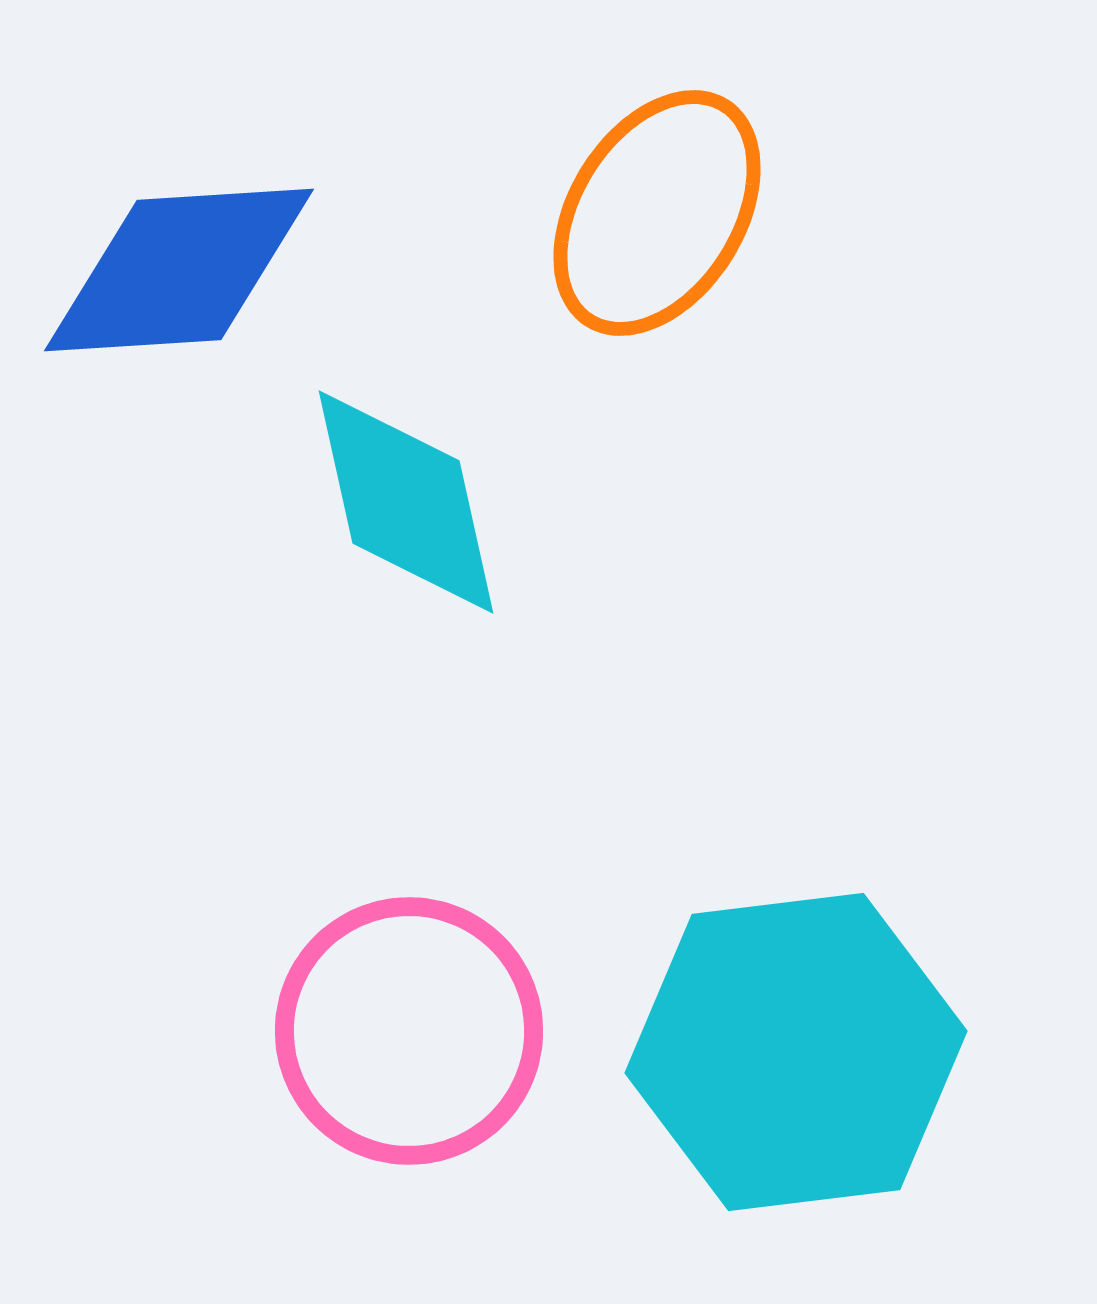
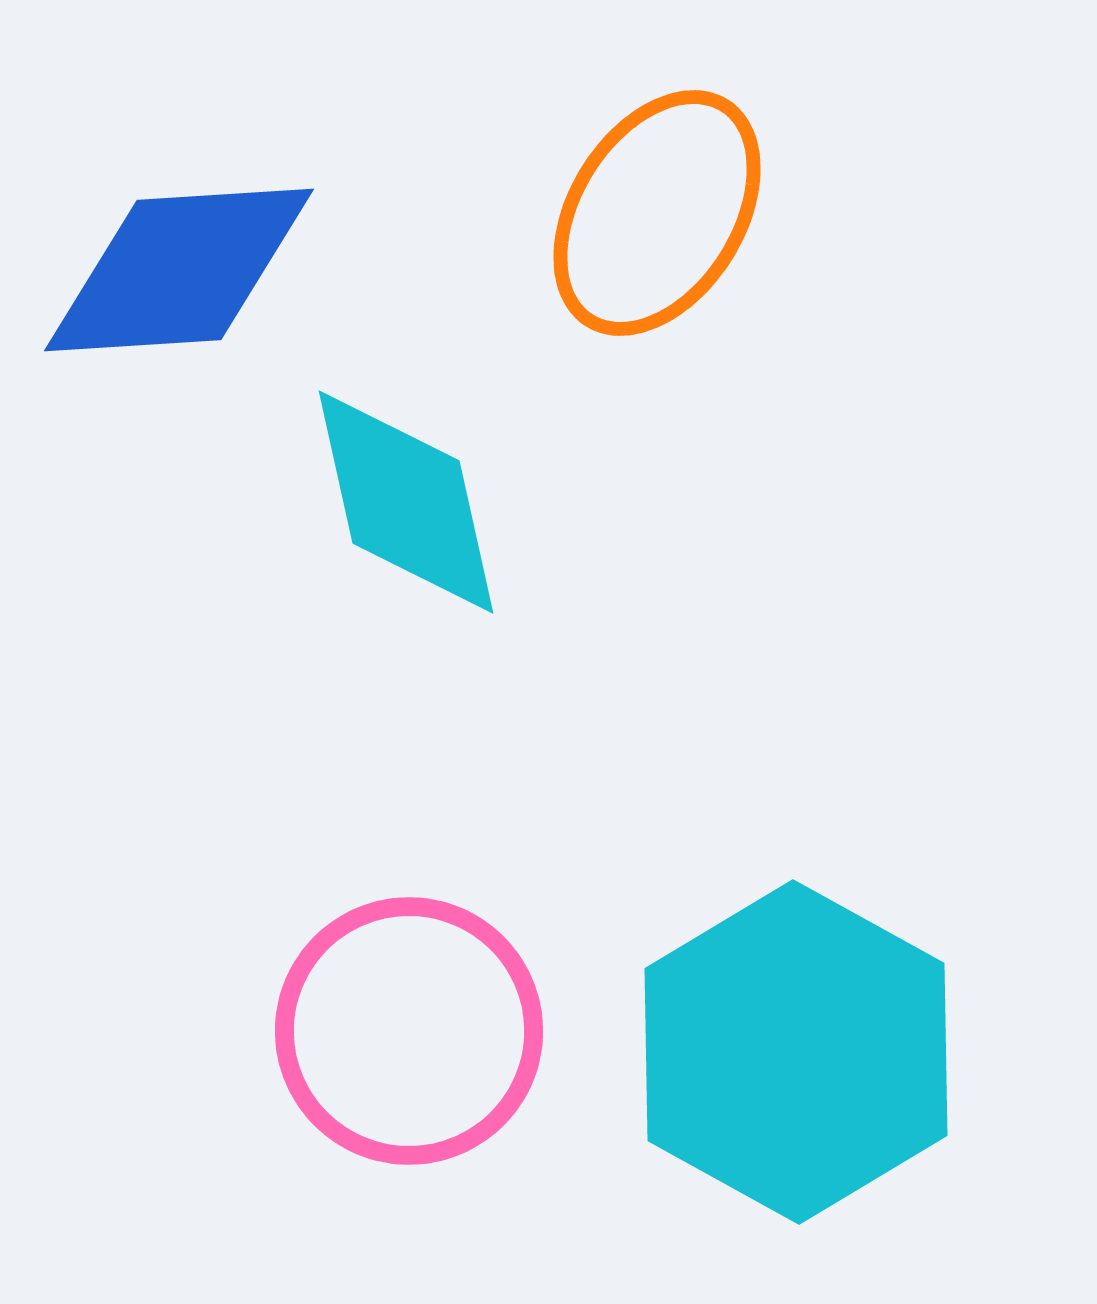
cyan hexagon: rotated 24 degrees counterclockwise
